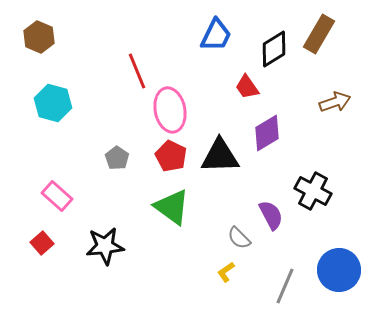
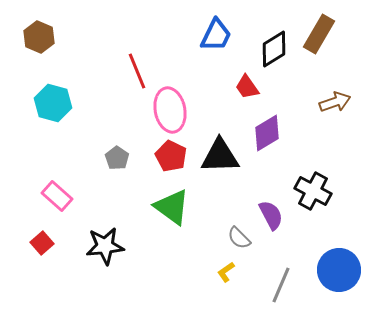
gray line: moved 4 px left, 1 px up
